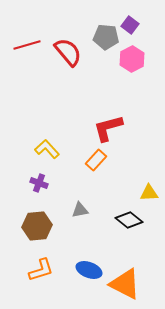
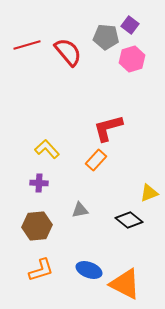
pink hexagon: rotated 10 degrees clockwise
purple cross: rotated 18 degrees counterclockwise
yellow triangle: rotated 18 degrees counterclockwise
